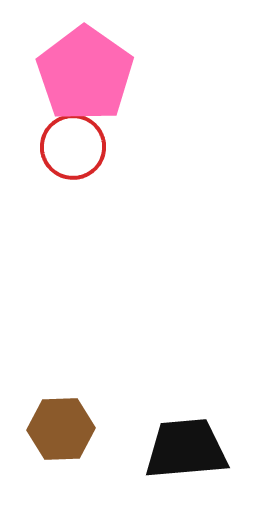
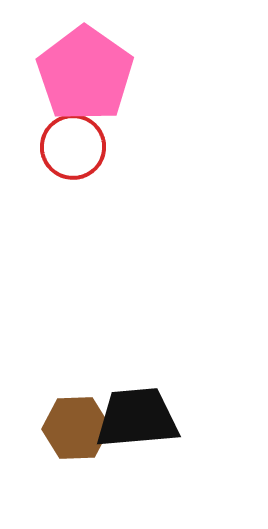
brown hexagon: moved 15 px right, 1 px up
black trapezoid: moved 49 px left, 31 px up
